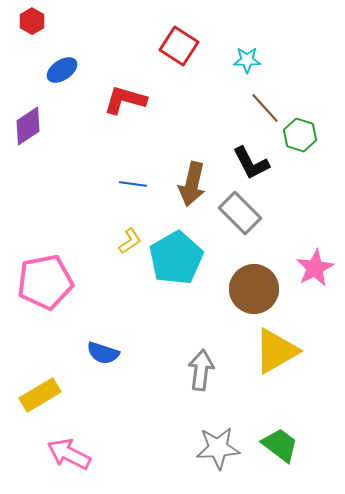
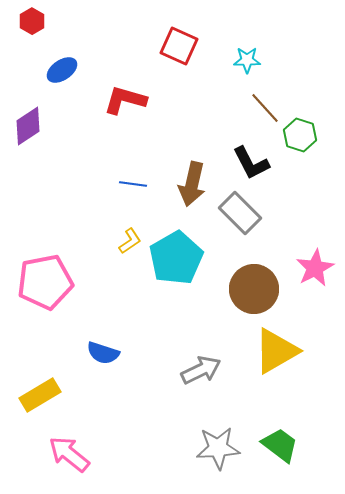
red square: rotated 9 degrees counterclockwise
gray arrow: rotated 57 degrees clockwise
pink arrow: rotated 12 degrees clockwise
